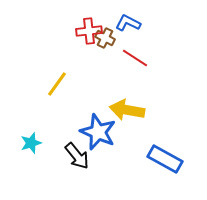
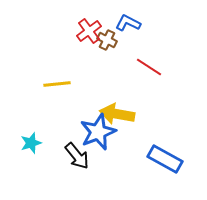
red cross: rotated 30 degrees counterclockwise
brown cross: moved 2 px right, 2 px down
red line: moved 14 px right, 9 px down
yellow line: rotated 48 degrees clockwise
yellow arrow: moved 10 px left, 4 px down
blue star: rotated 27 degrees clockwise
